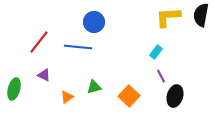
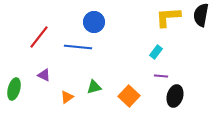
red line: moved 5 px up
purple line: rotated 56 degrees counterclockwise
